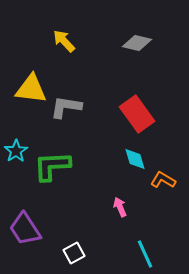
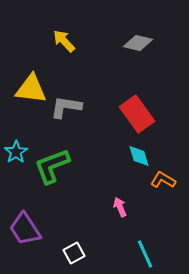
gray diamond: moved 1 px right
cyan star: moved 1 px down
cyan diamond: moved 4 px right, 3 px up
green L-shape: rotated 18 degrees counterclockwise
